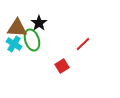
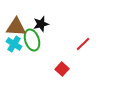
black star: moved 2 px right, 1 px down; rotated 21 degrees clockwise
brown triangle: moved 1 px left, 1 px up
red square: moved 3 px down; rotated 16 degrees counterclockwise
